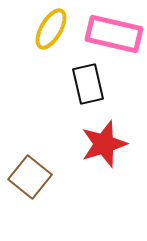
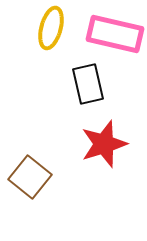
yellow ellipse: moved 1 px up; rotated 15 degrees counterclockwise
pink rectangle: moved 1 px right
